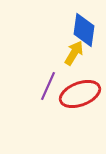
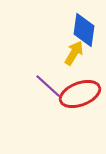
purple line: rotated 72 degrees counterclockwise
